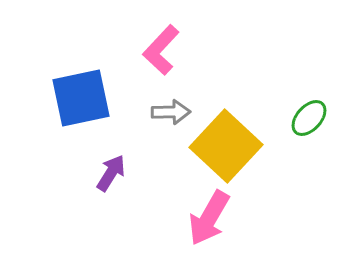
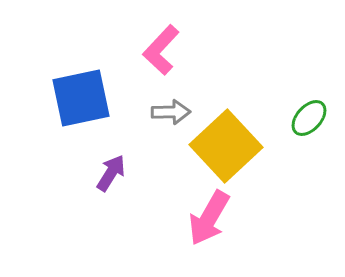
yellow square: rotated 4 degrees clockwise
